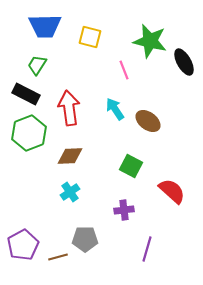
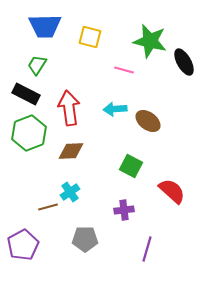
pink line: rotated 54 degrees counterclockwise
cyan arrow: rotated 60 degrees counterclockwise
brown diamond: moved 1 px right, 5 px up
brown line: moved 10 px left, 50 px up
